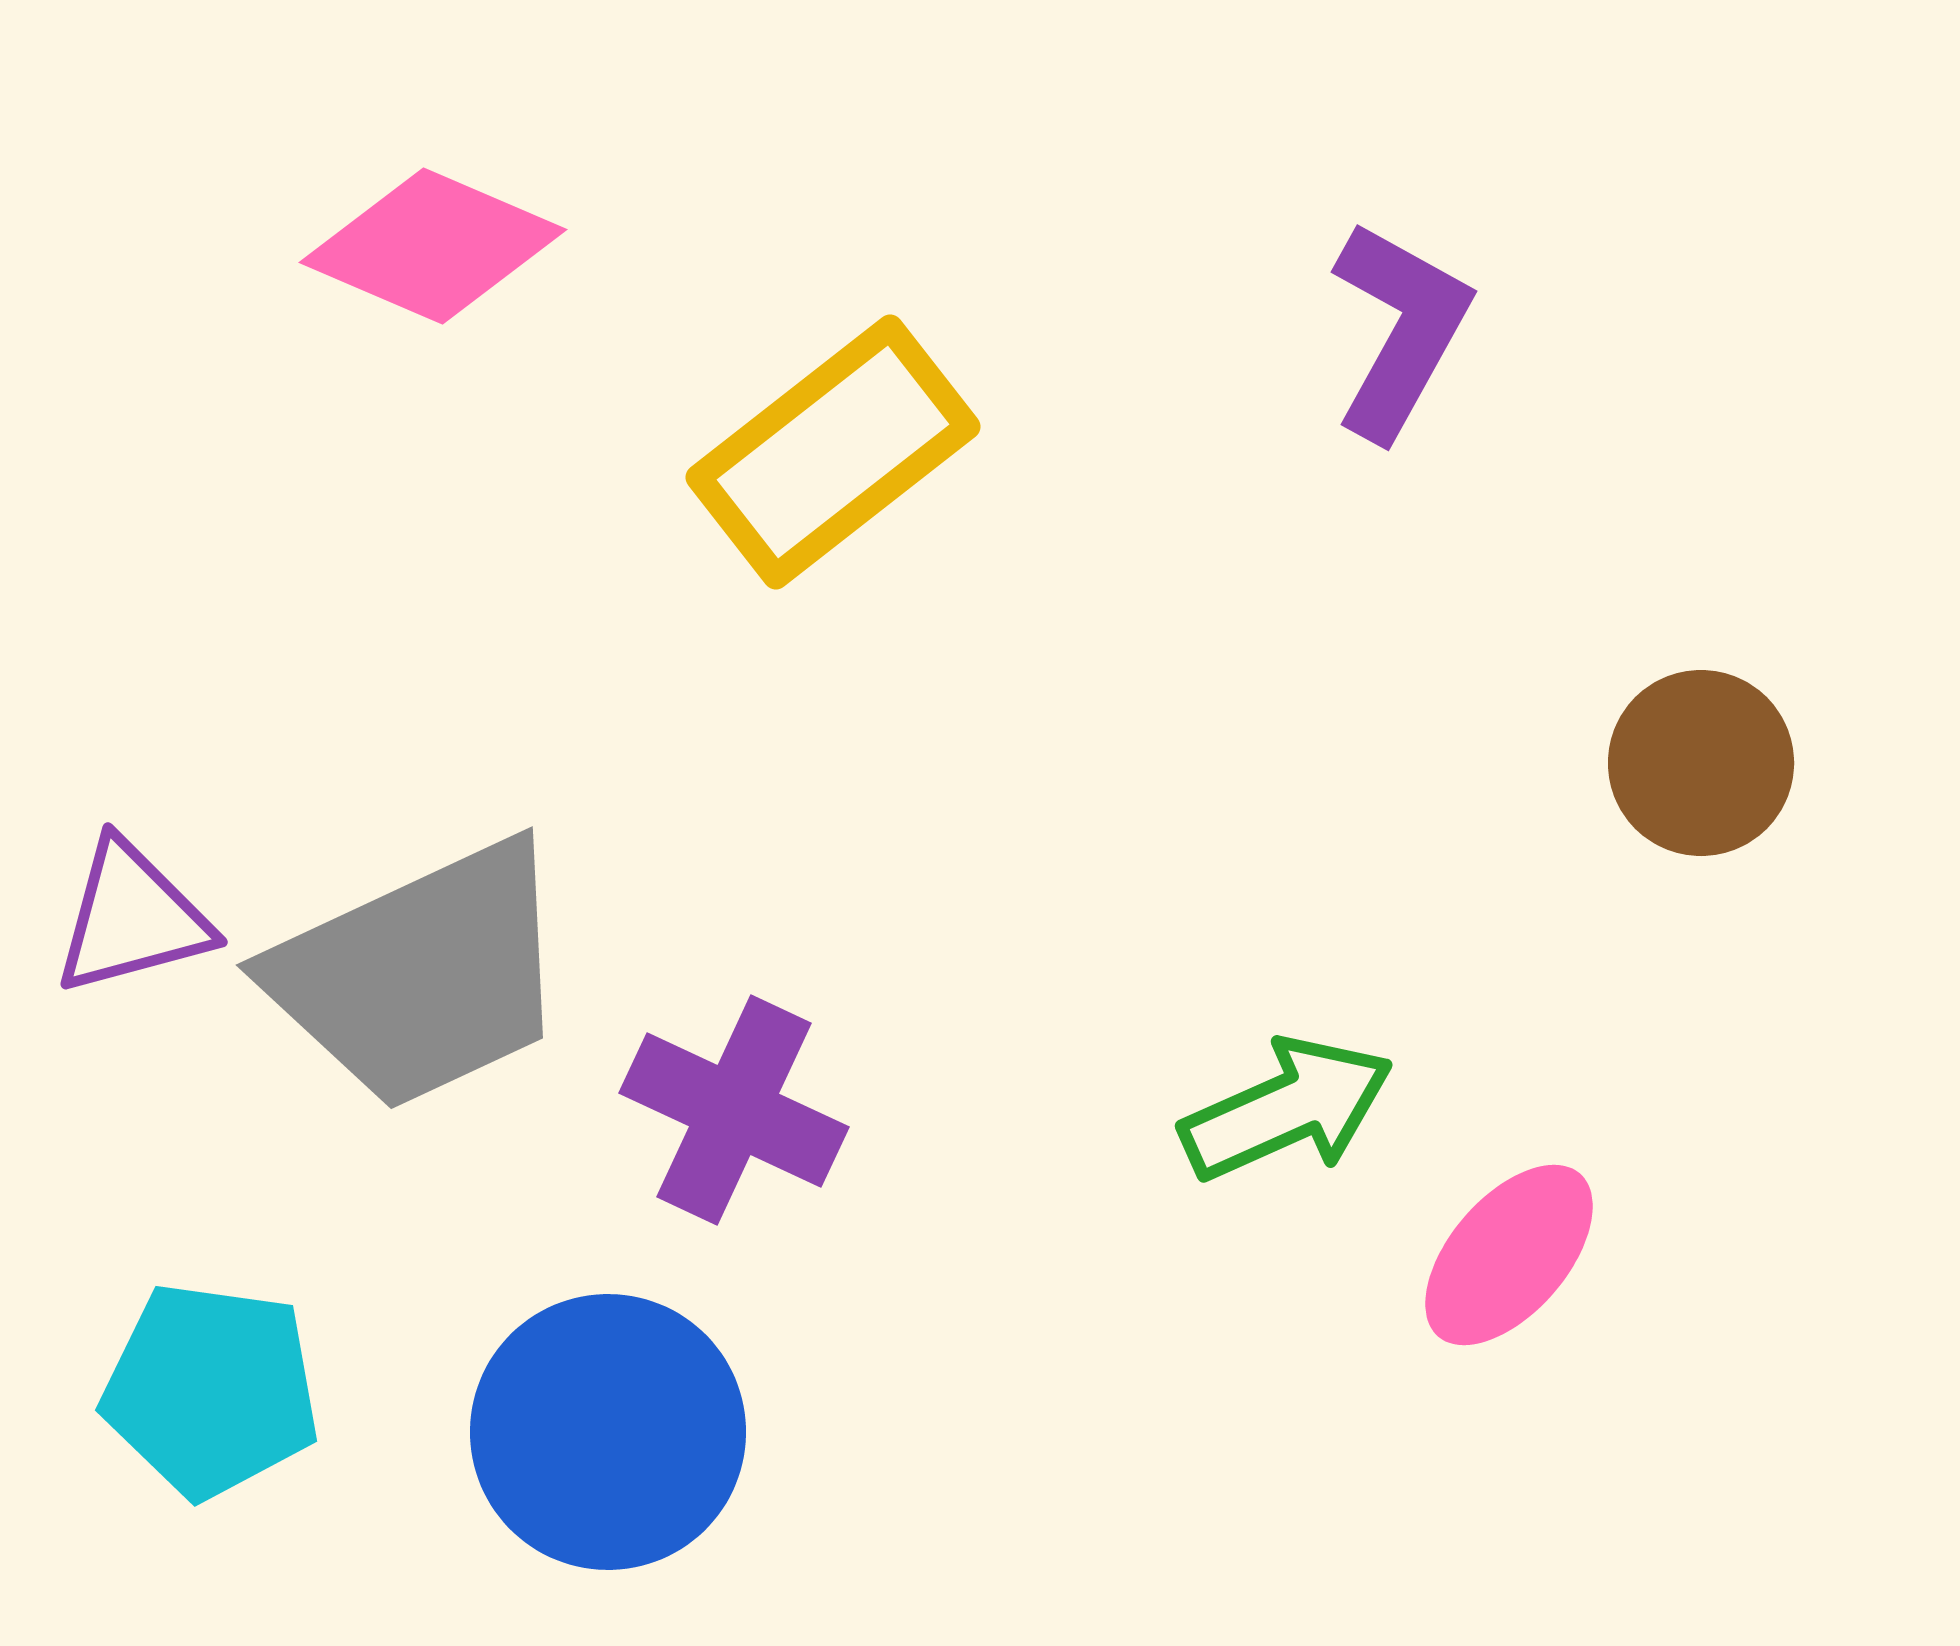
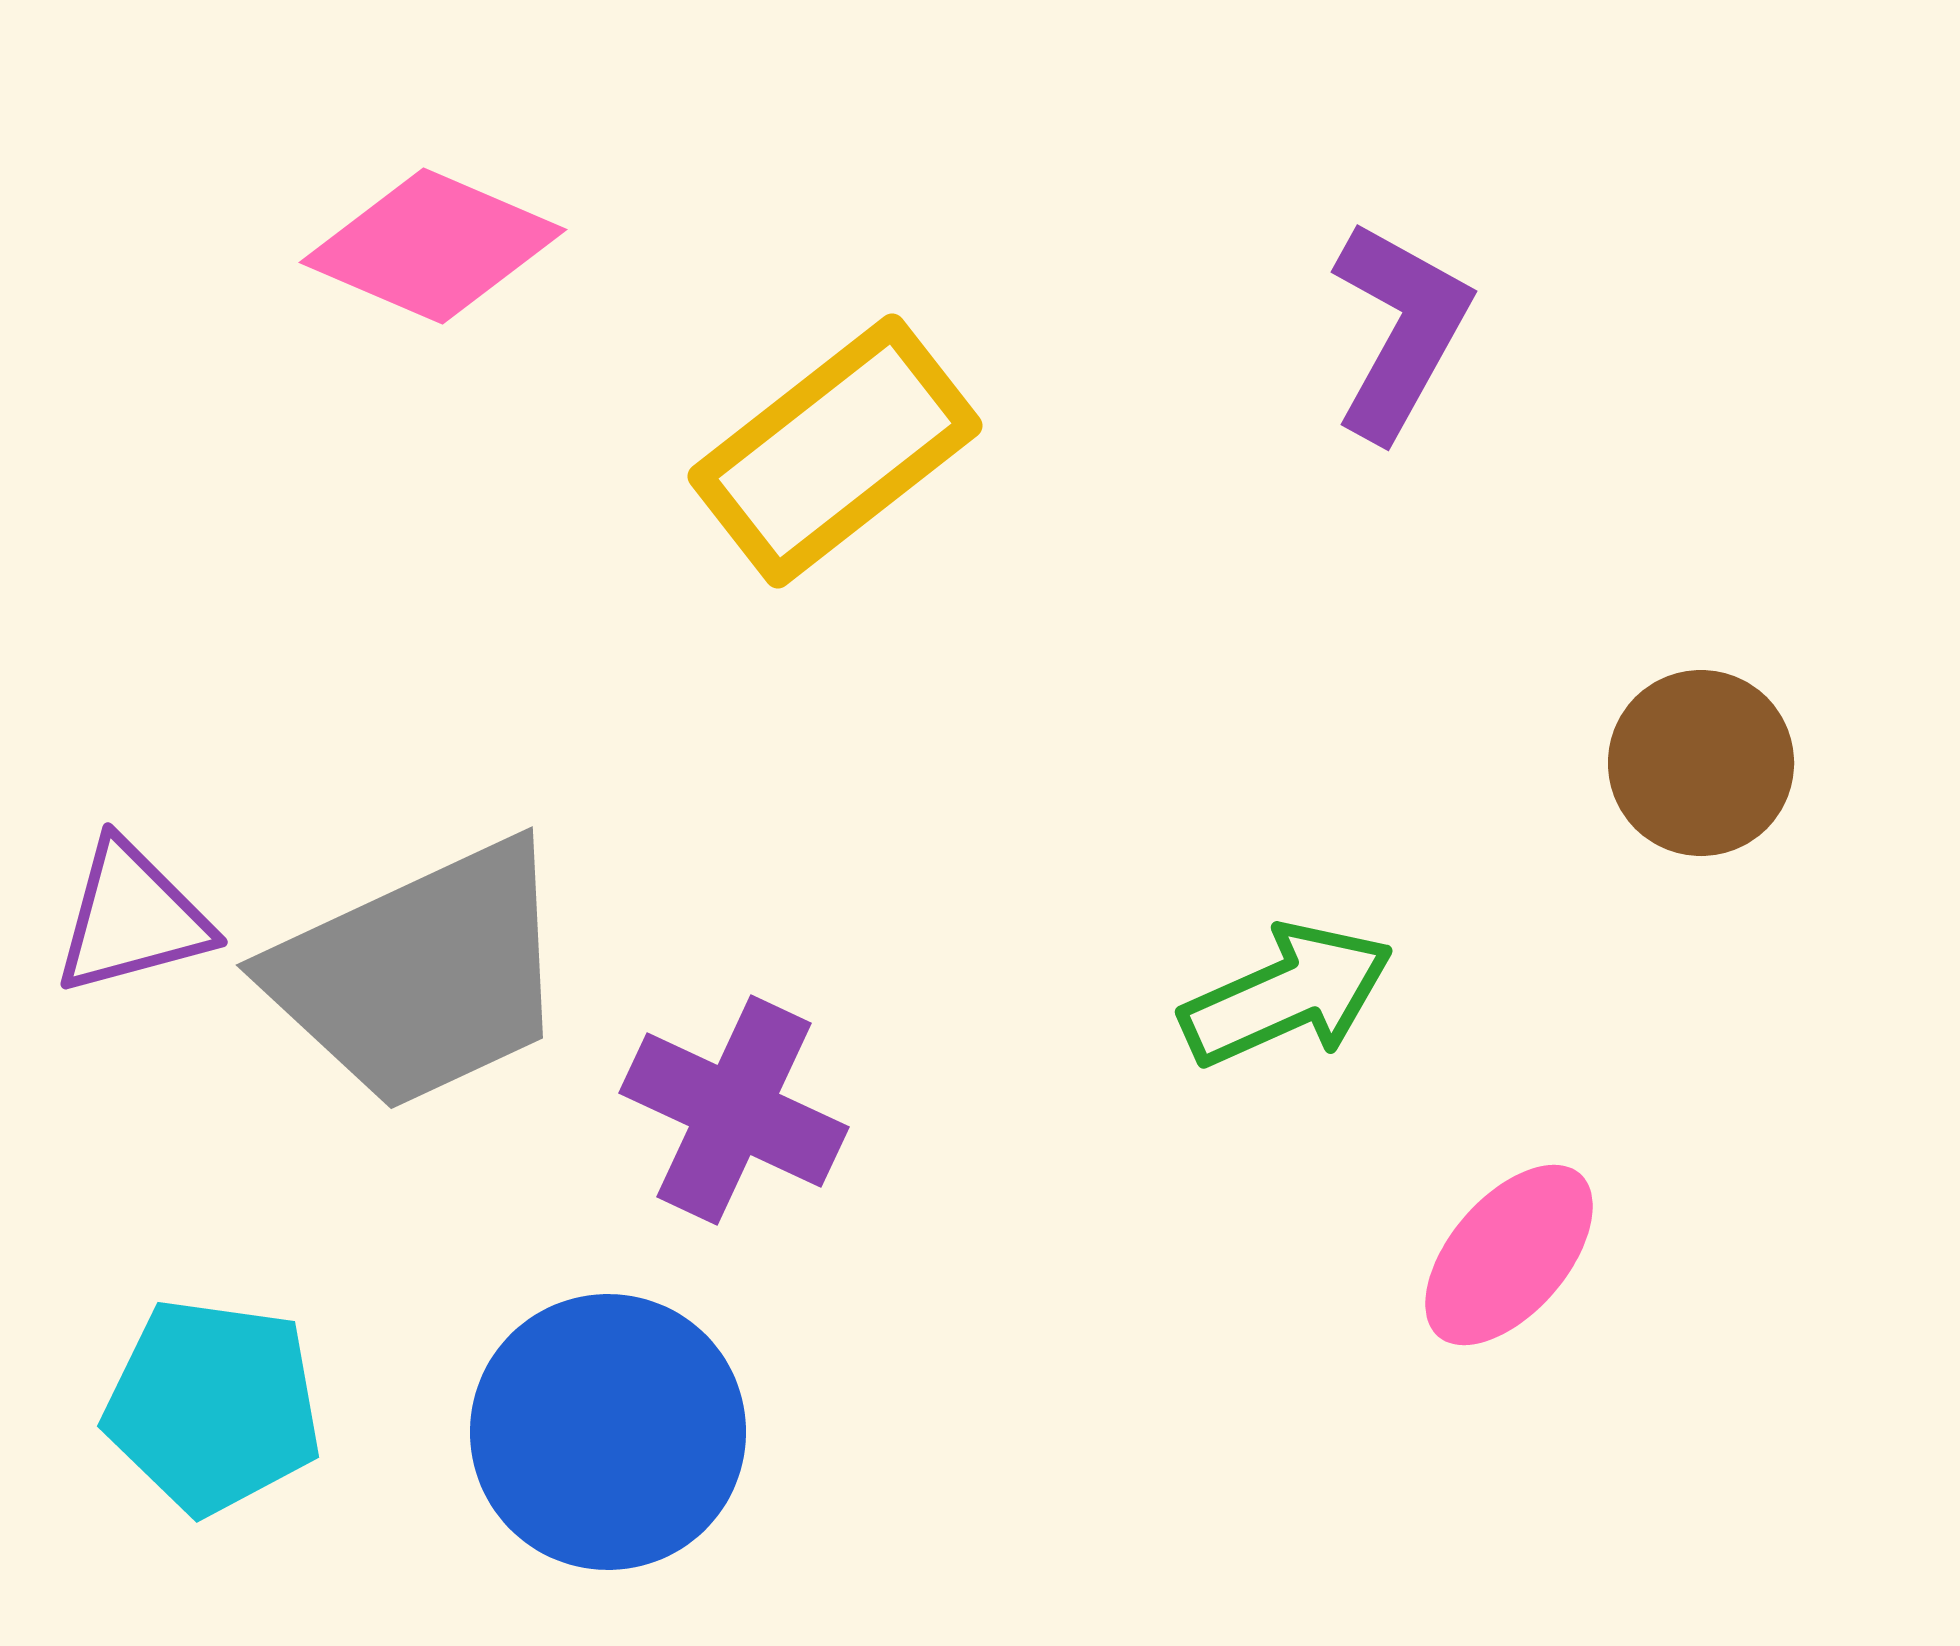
yellow rectangle: moved 2 px right, 1 px up
green arrow: moved 114 px up
cyan pentagon: moved 2 px right, 16 px down
